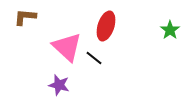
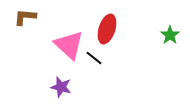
red ellipse: moved 1 px right, 3 px down
green star: moved 5 px down
pink triangle: moved 2 px right, 2 px up
purple star: moved 2 px right, 2 px down
